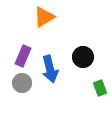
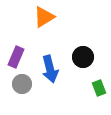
purple rectangle: moved 7 px left, 1 px down
gray circle: moved 1 px down
green rectangle: moved 1 px left
